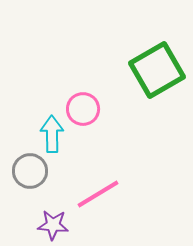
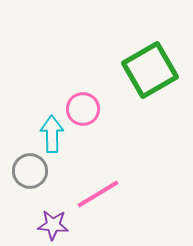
green square: moved 7 px left
